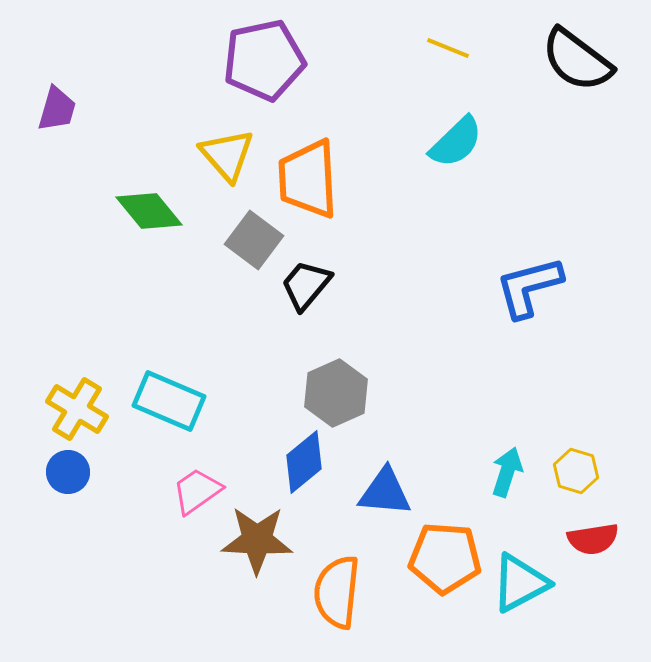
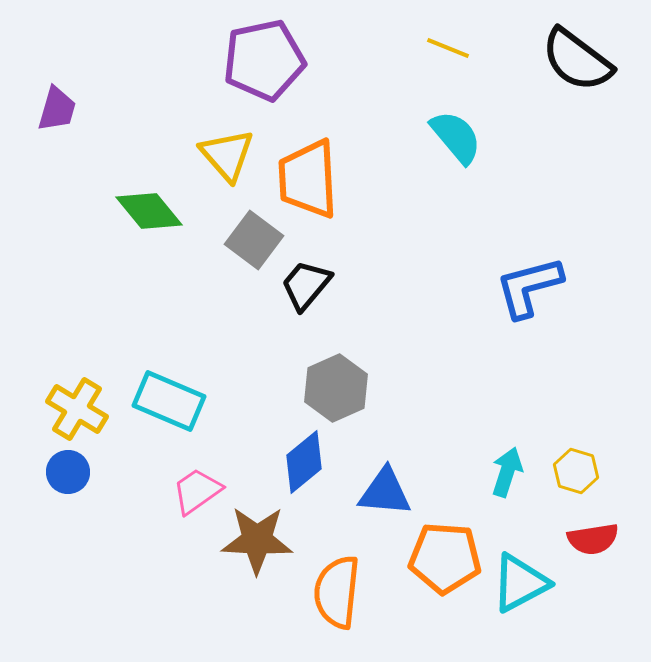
cyan semicircle: moved 5 px up; rotated 86 degrees counterclockwise
gray hexagon: moved 5 px up
